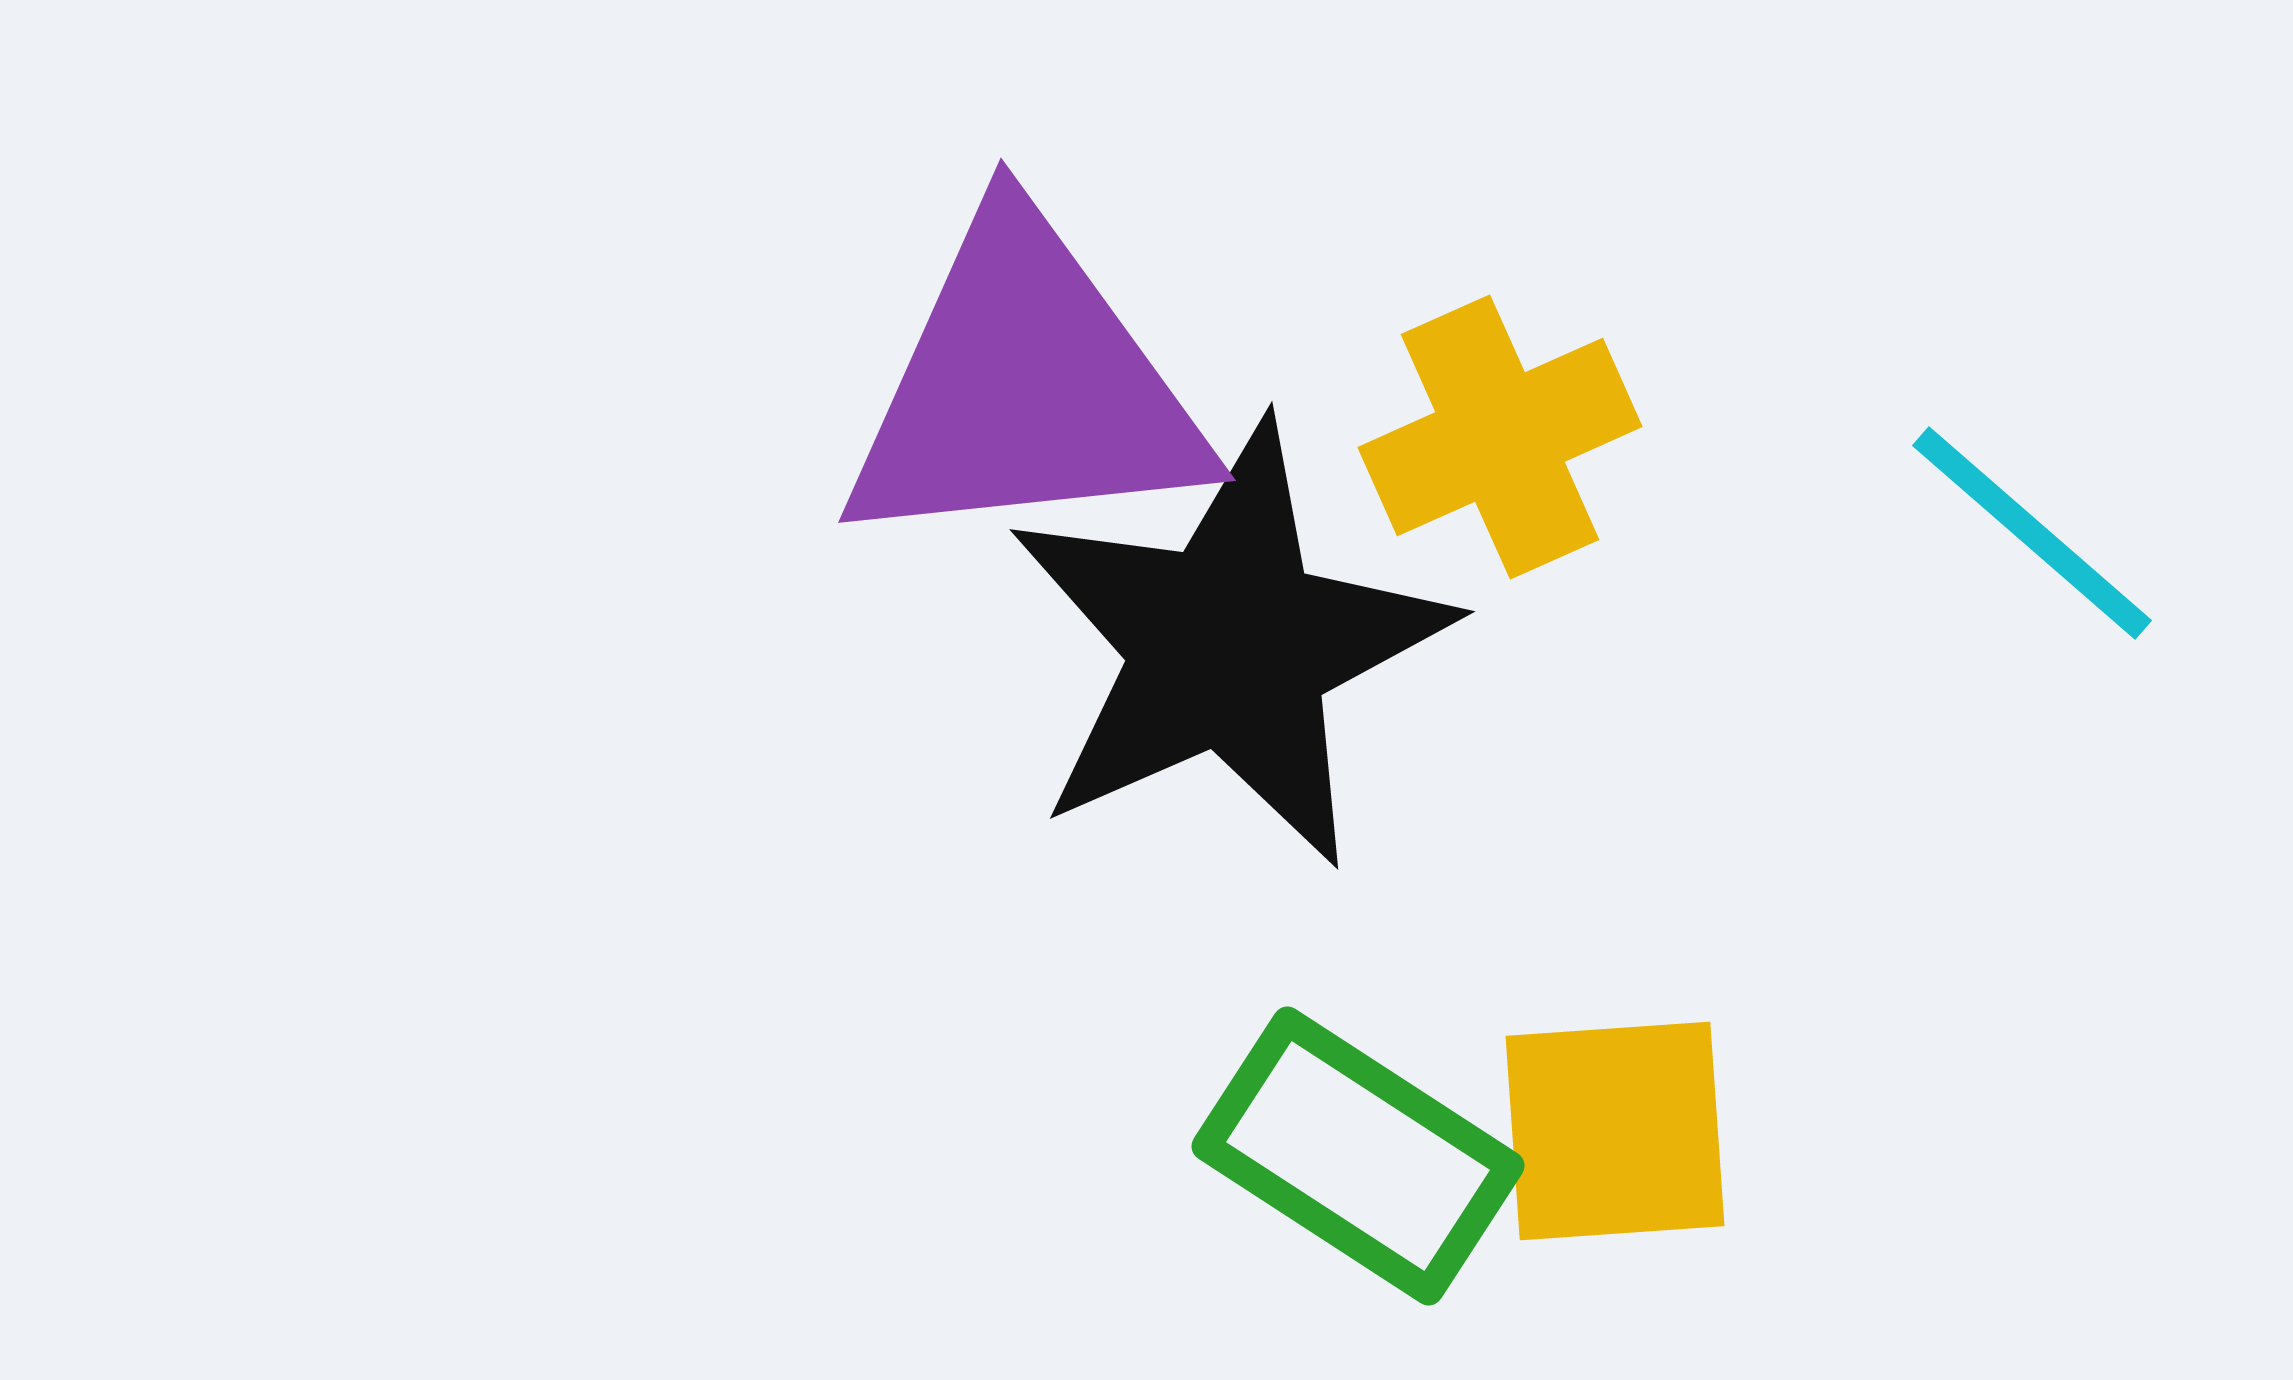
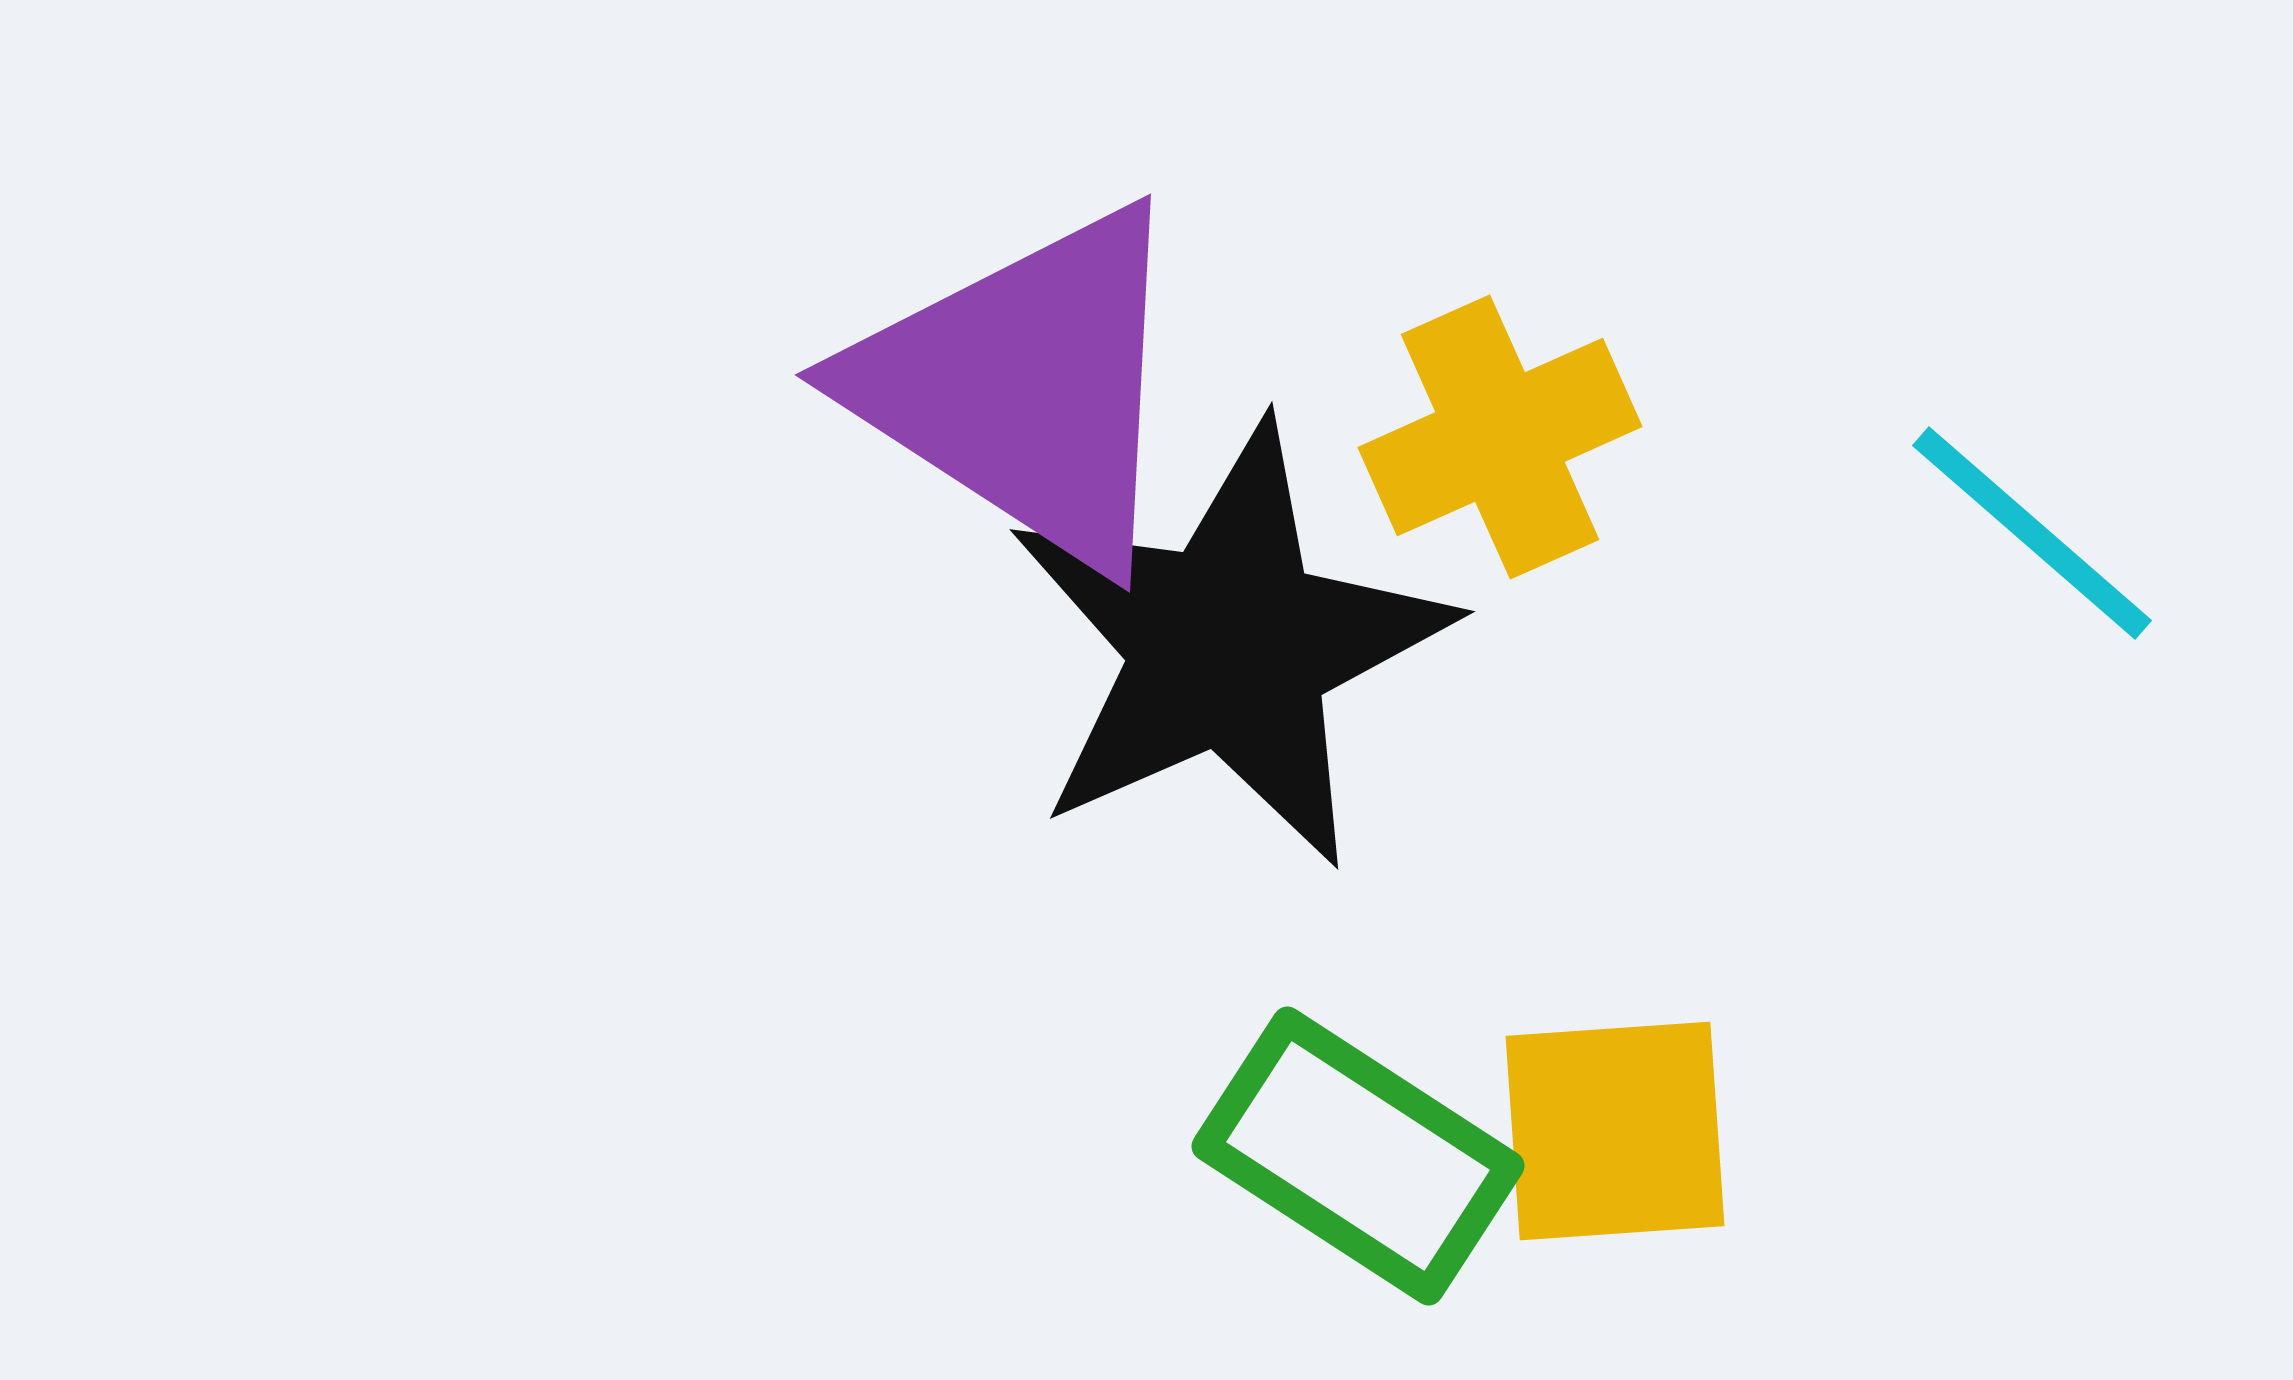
purple triangle: rotated 39 degrees clockwise
